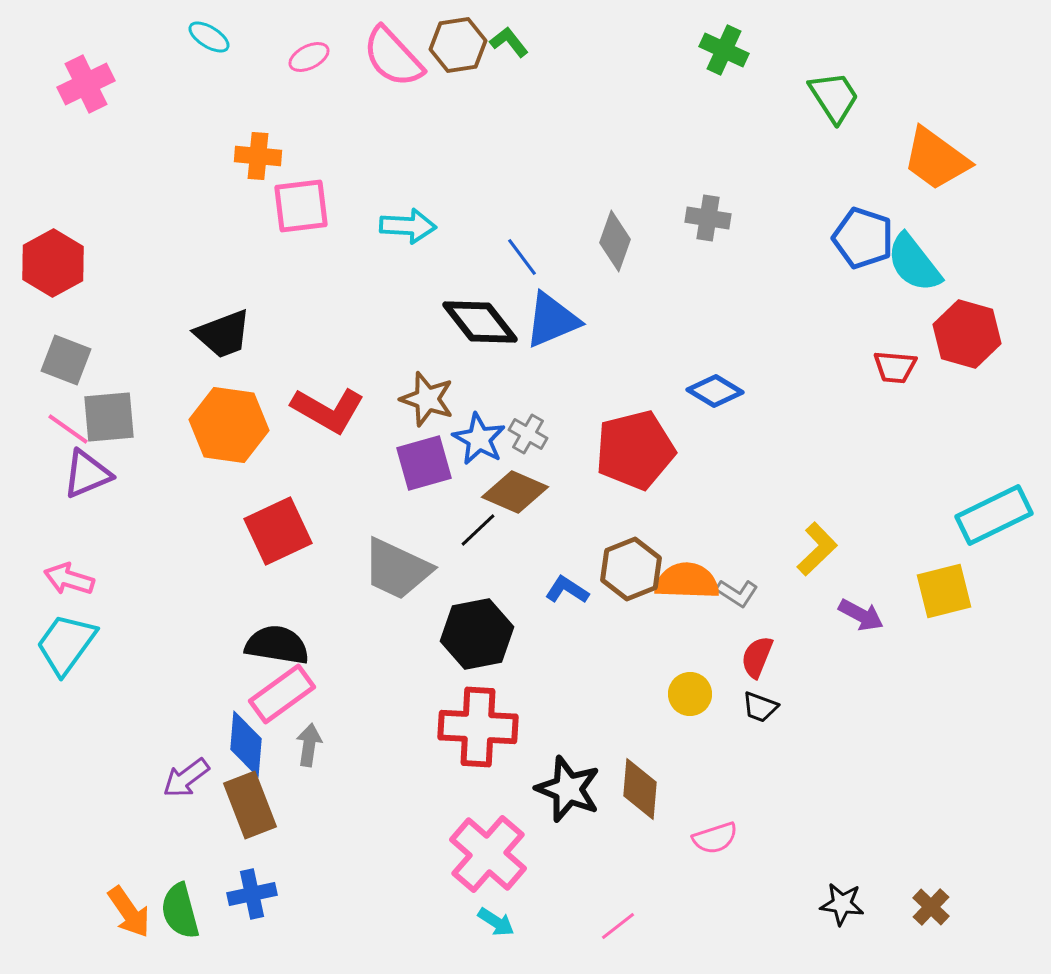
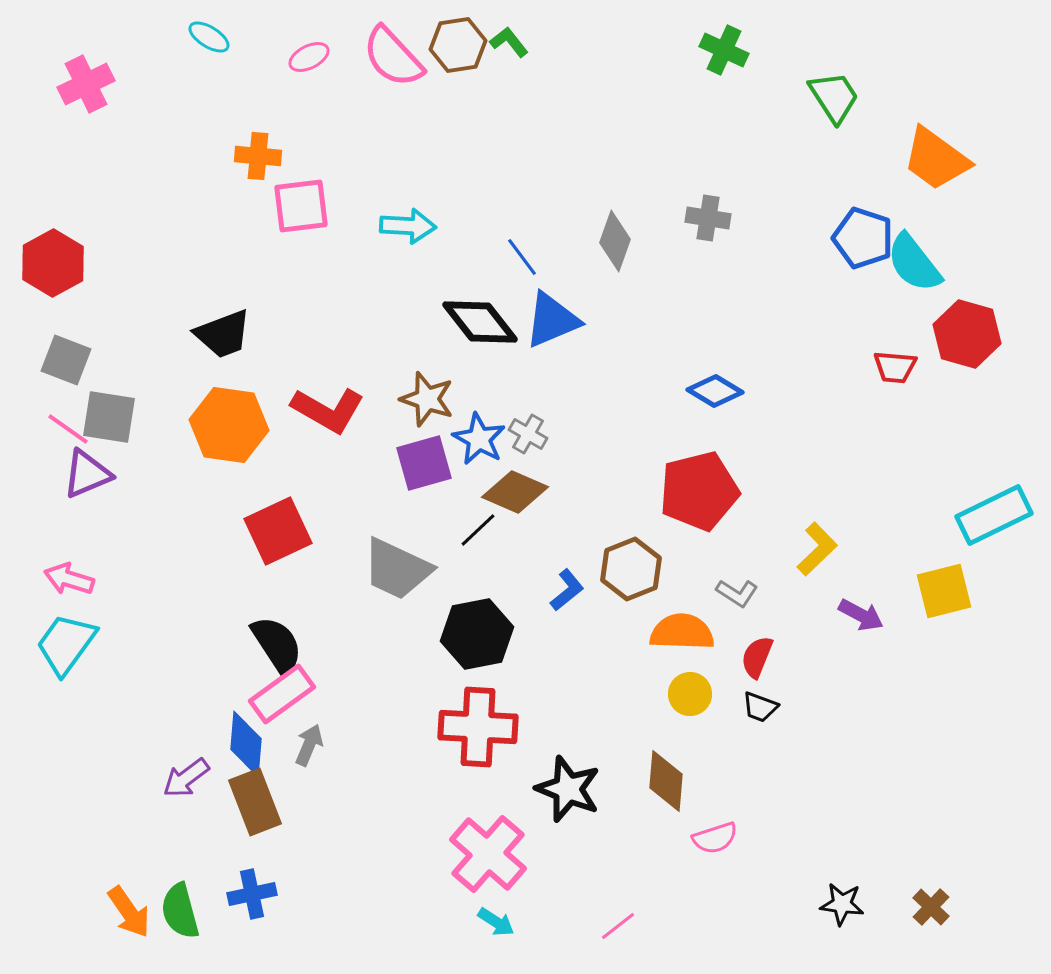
gray square at (109, 417): rotated 14 degrees clockwise
red pentagon at (635, 450): moved 64 px right, 41 px down
orange semicircle at (687, 581): moved 5 px left, 51 px down
blue L-shape at (567, 590): rotated 108 degrees clockwise
black semicircle at (277, 645): rotated 48 degrees clockwise
gray arrow at (309, 745): rotated 15 degrees clockwise
brown diamond at (640, 789): moved 26 px right, 8 px up
brown rectangle at (250, 805): moved 5 px right, 3 px up
